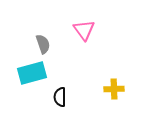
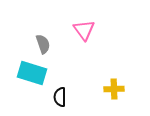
cyan rectangle: rotated 32 degrees clockwise
